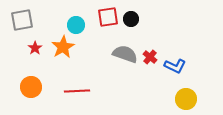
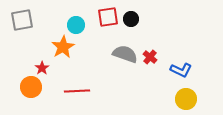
red star: moved 7 px right, 20 px down
blue L-shape: moved 6 px right, 4 px down
